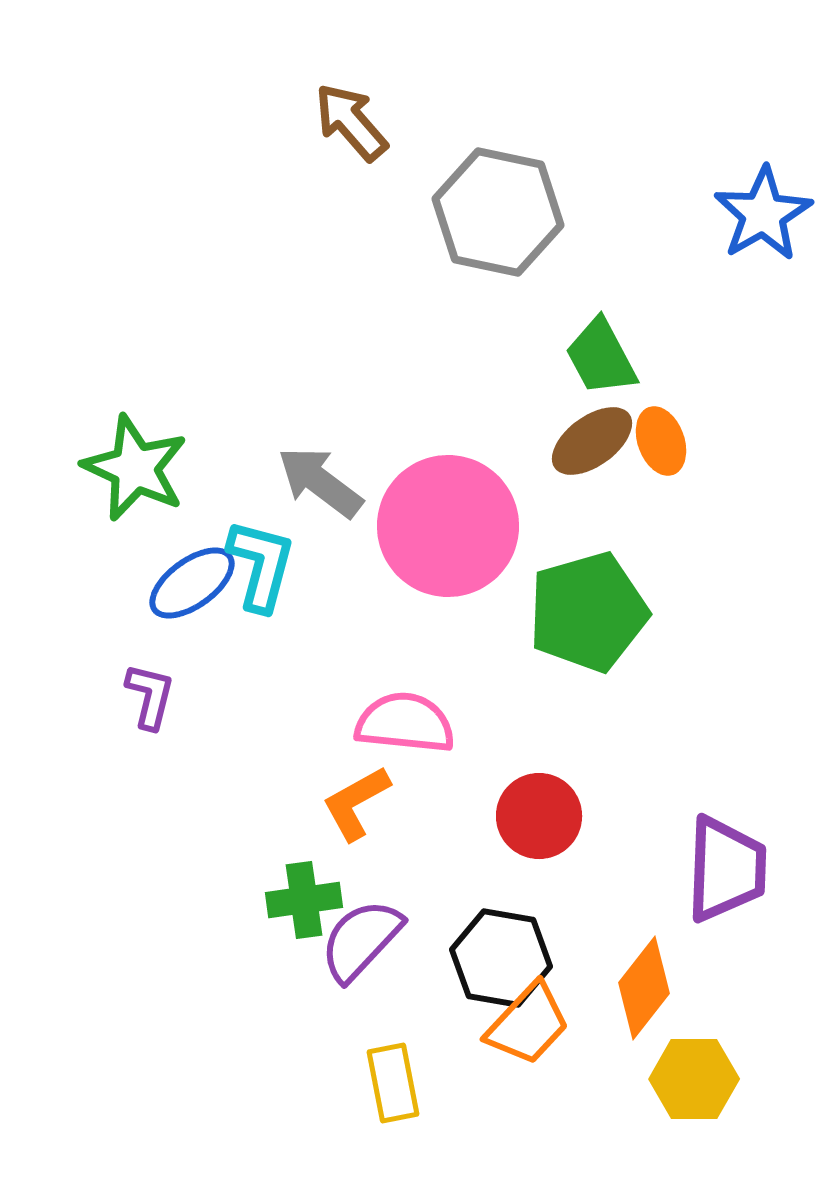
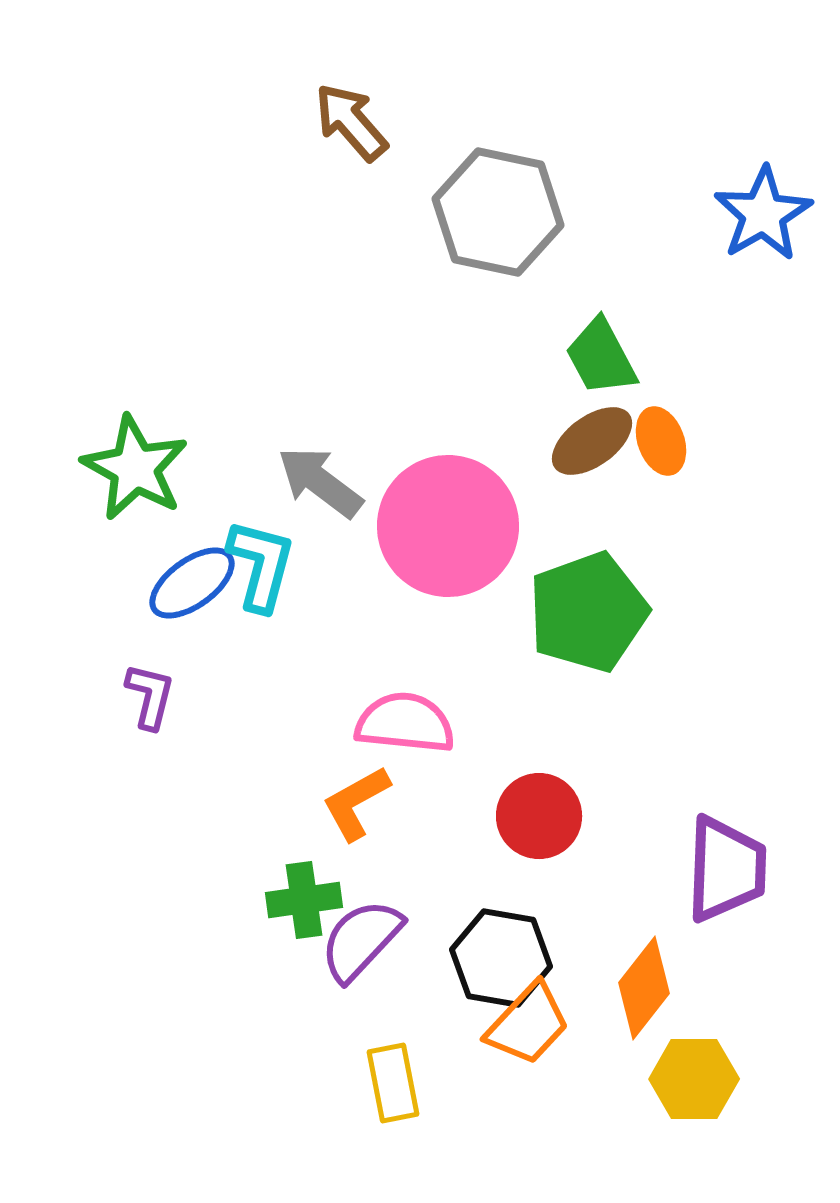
green star: rotated 4 degrees clockwise
green pentagon: rotated 4 degrees counterclockwise
